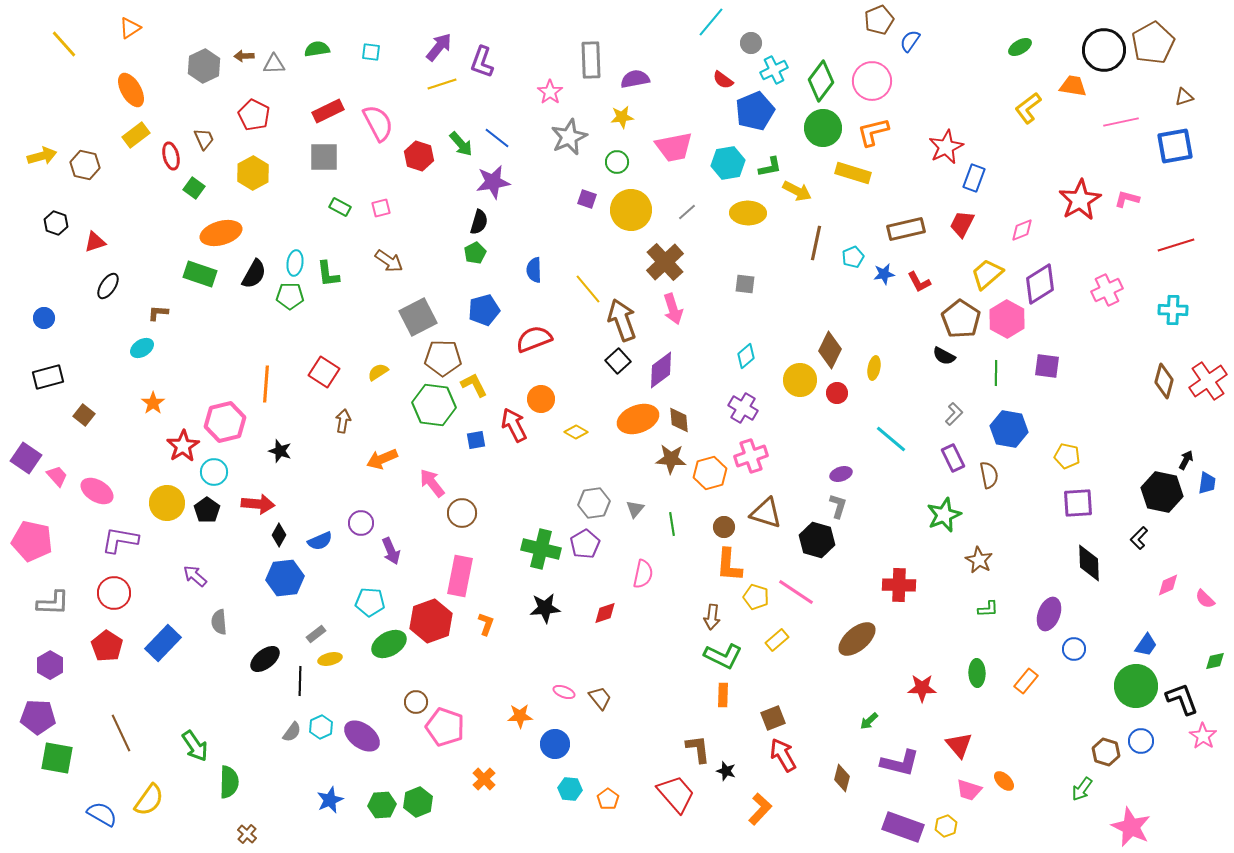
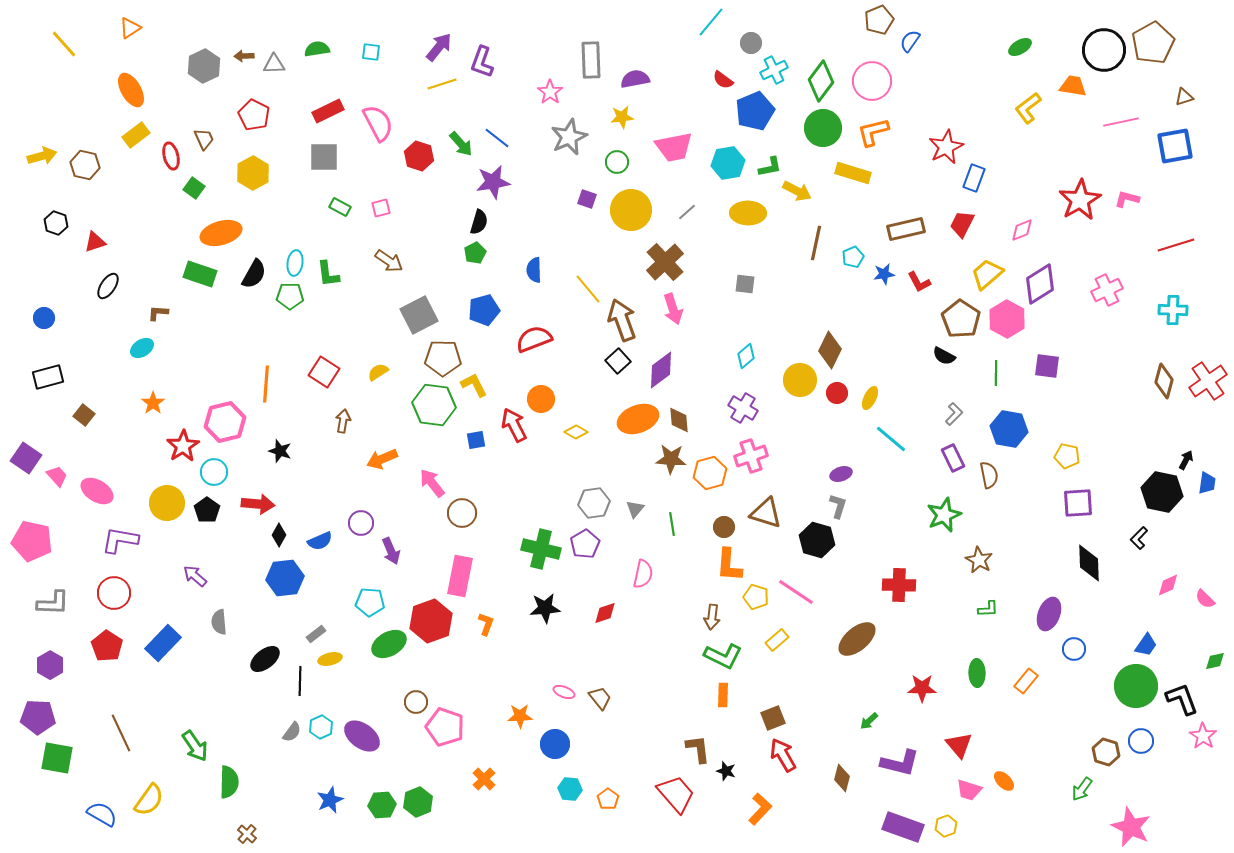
gray square at (418, 317): moved 1 px right, 2 px up
yellow ellipse at (874, 368): moved 4 px left, 30 px down; rotated 15 degrees clockwise
